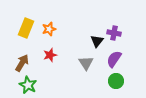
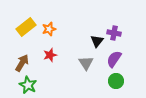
yellow rectangle: moved 1 px up; rotated 30 degrees clockwise
